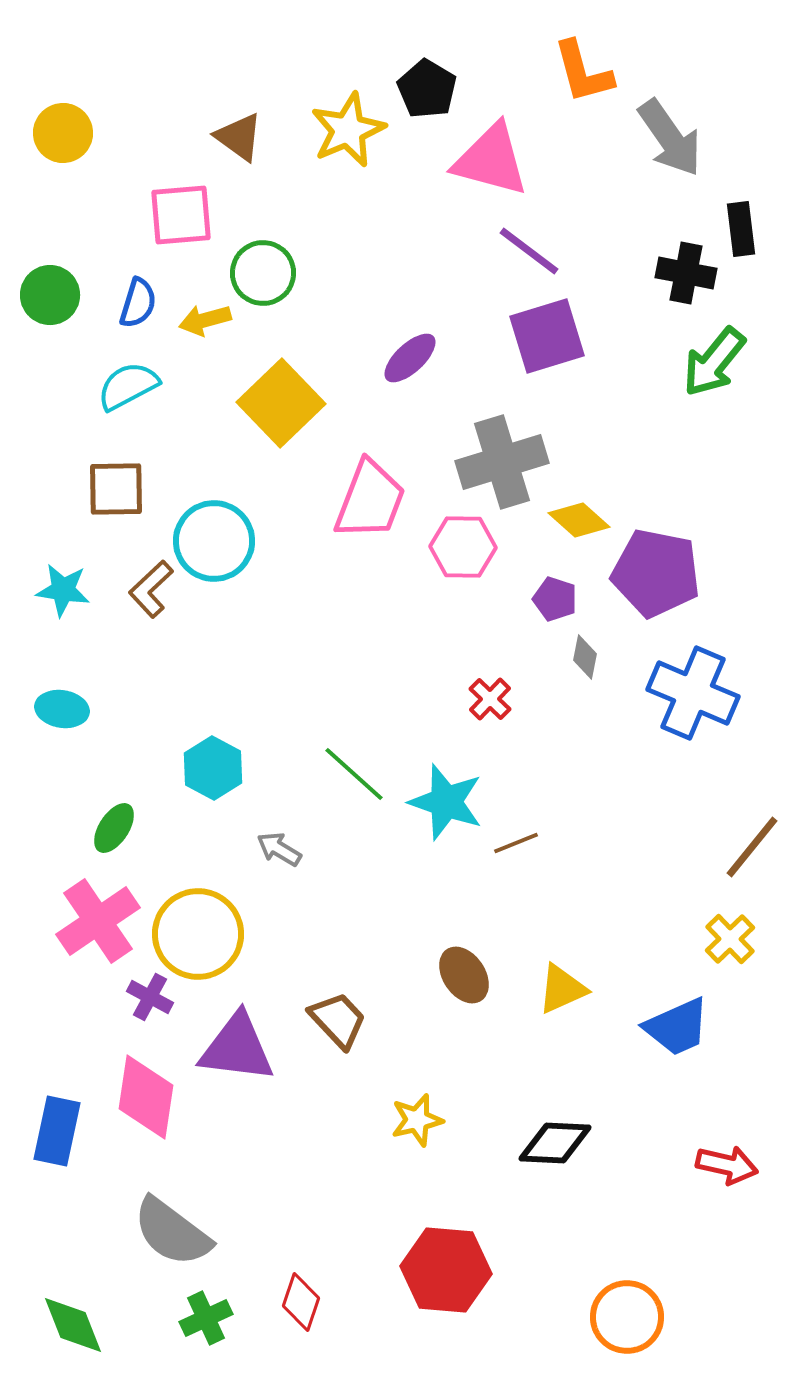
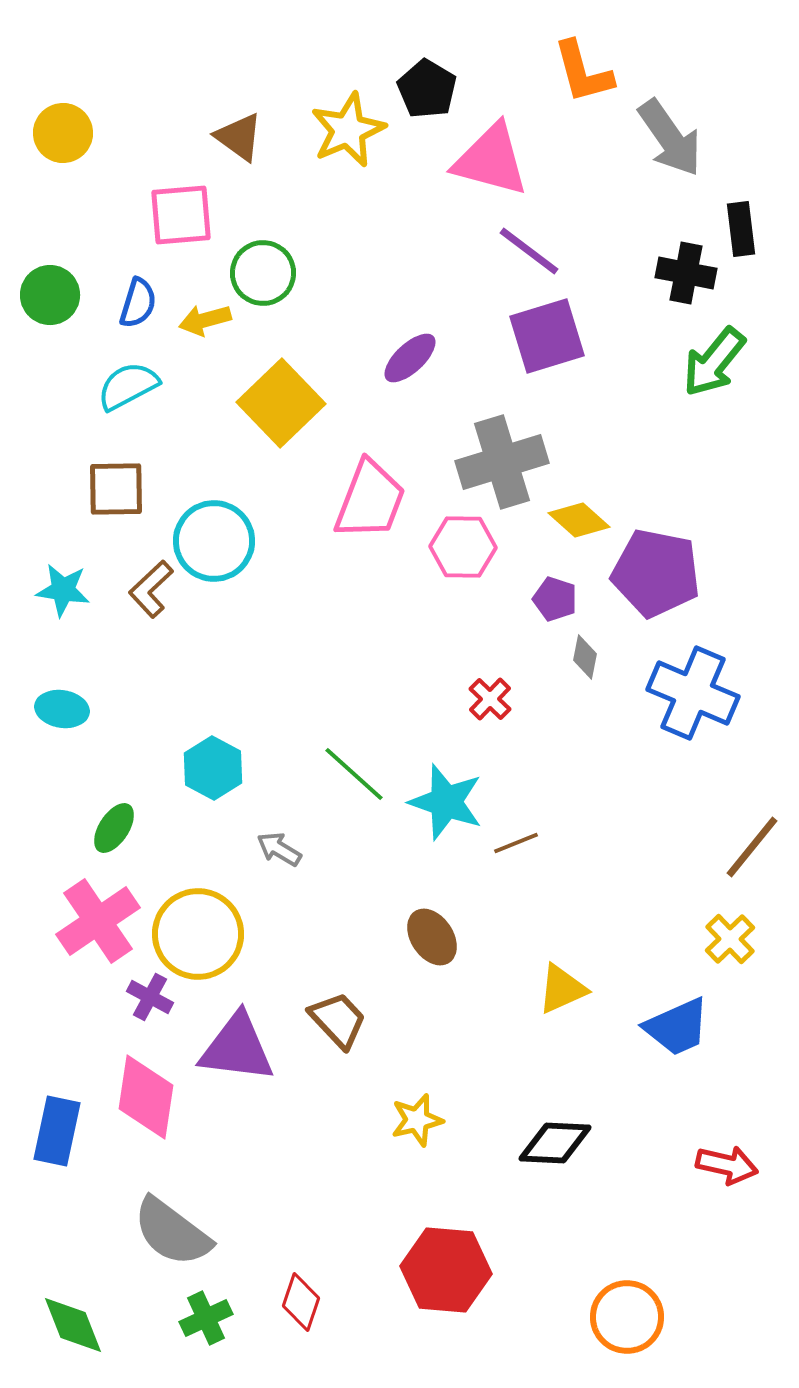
brown ellipse at (464, 975): moved 32 px left, 38 px up
